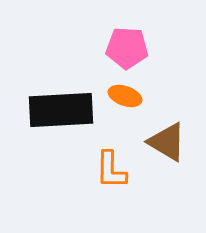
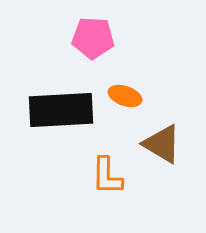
pink pentagon: moved 34 px left, 10 px up
brown triangle: moved 5 px left, 2 px down
orange L-shape: moved 4 px left, 6 px down
